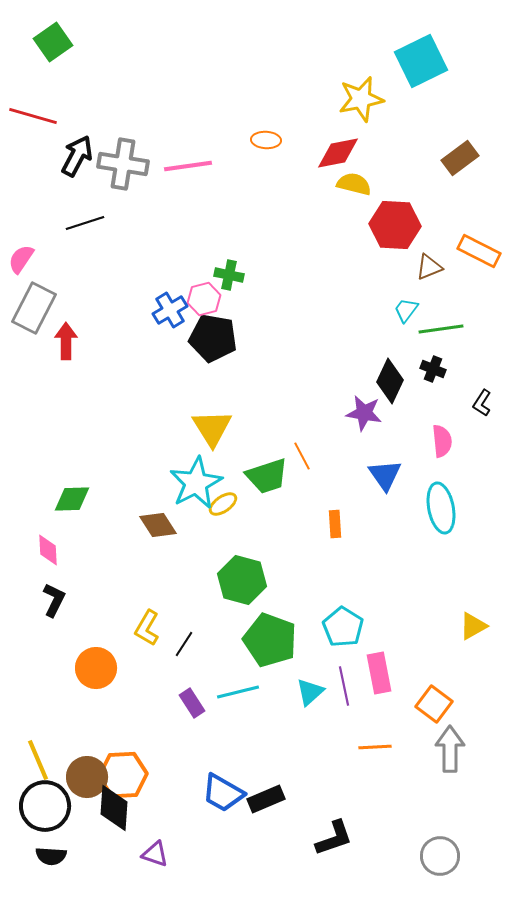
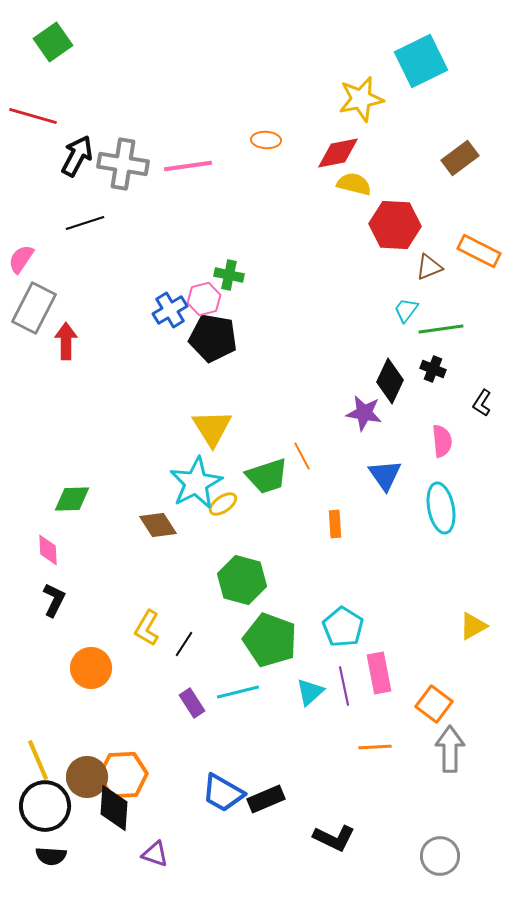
orange circle at (96, 668): moved 5 px left
black L-shape at (334, 838): rotated 45 degrees clockwise
